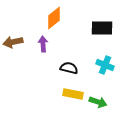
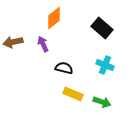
black rectangle: rotated 40 degrees clockwise
purple arrow: rotated 21 degrees counterclockwise
black semicircle: moved 5 px left
yellow rectangle: rotated 12 degrees clockwise
green arrow: moved 4 px right
